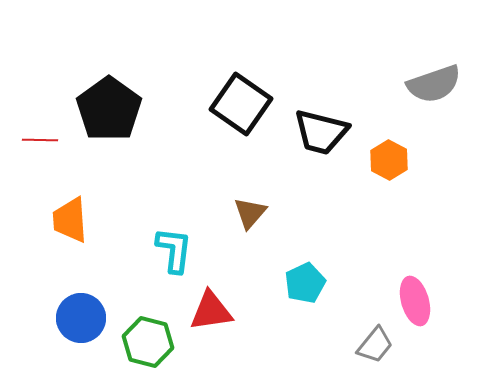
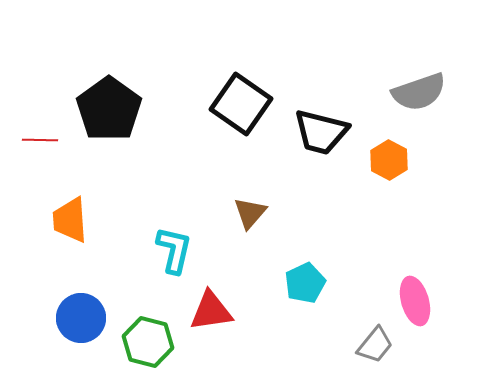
gray semicircle: moved 15 px left, 8 px down
cyan L-shape: rotated 6 degrees clockwise
